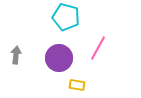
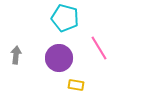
cyan pentagon: moved 1 px left, 1 px down
pink line: moved 1 px right; rotated 60 degrees counterclockwise
yellow rectangle: moved 1 px left
